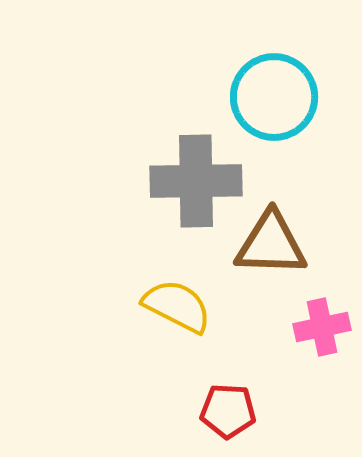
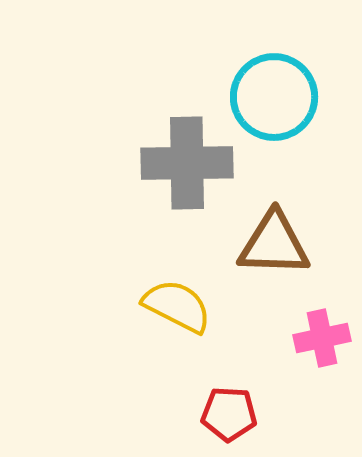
gray cross: moved 9 px left, 18 px up
brown triangle: moved 3 px right
pink cross: moved 11 px down
red pentagon: moved 1 px right, 3 px down
